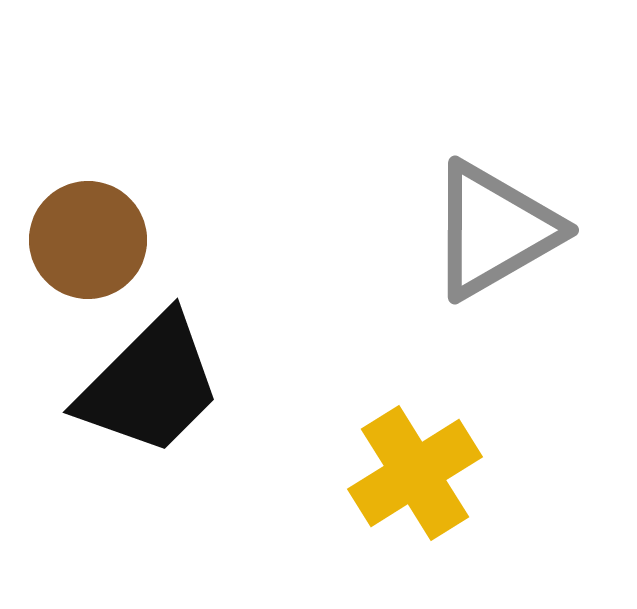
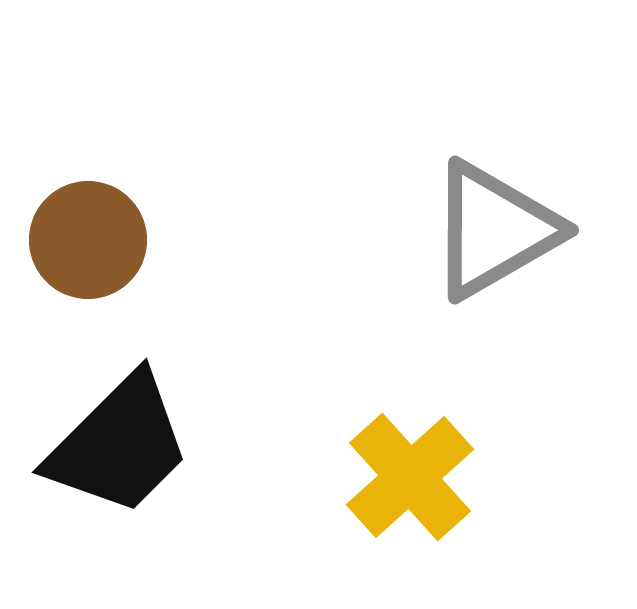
black trapezoid: moved 31 px left, 60 px down
yellow cross: moved 5 px left, 4 px down; rotated 10 degrees counterclockwise
